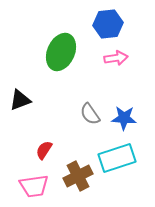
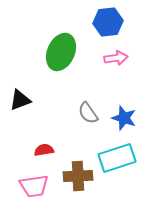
blue hexagon: moved 2 px up
gray semicircle: moved 2 px left, 1 px up
blue star: rotated 15 degrees clockwise
red semicircle: rotated 48 degrees clockwise
brown cross: rotated 24 degrees clockwise
